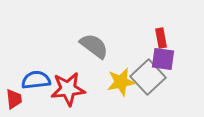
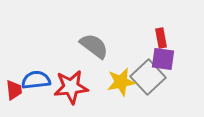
red star: moved 3 px right, 2 px up
red trapezoid: moved 9 px up
